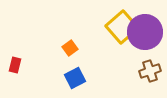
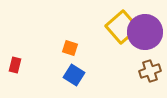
orange square: rotated 35 degrees counterclockwise
blue square: moved 1 px left, 3 px up; rotated 30 degrees counterclockwise
